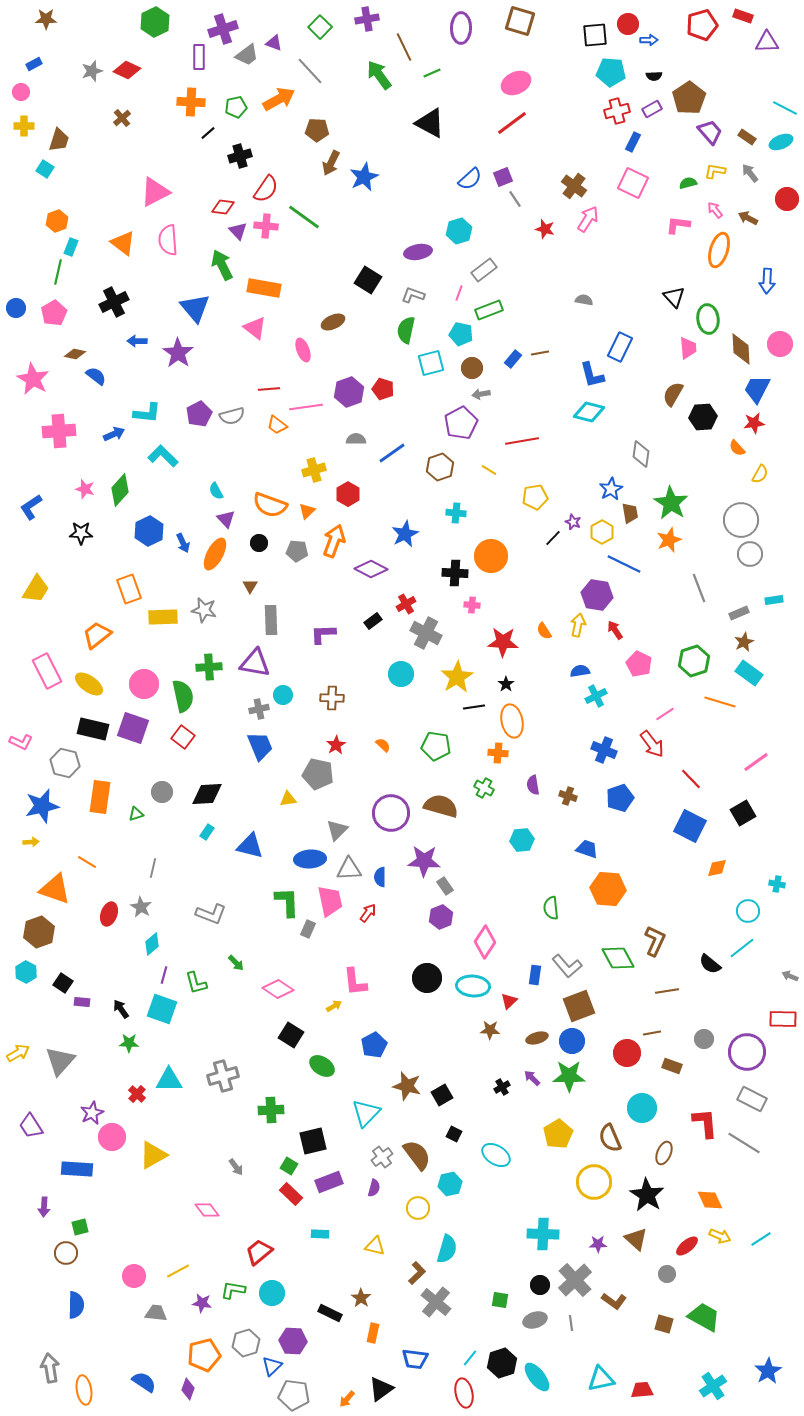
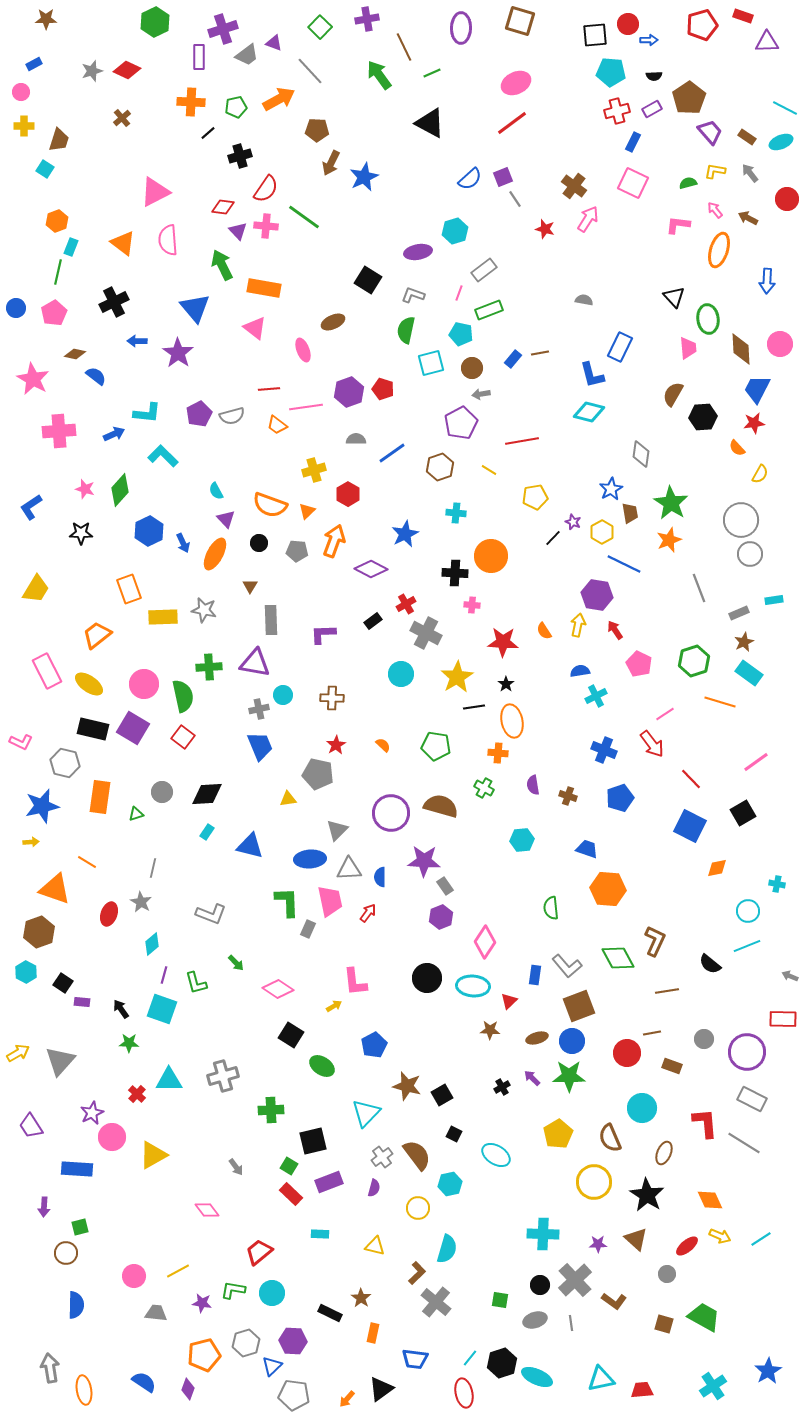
cyan hexagon at (459, 231): moved 4 px left
purple square at (133, 728): rotated 12 degrees clockwise
gray star at (141, 907): moved 5 px up
cyan line at (742, 948): moved 5 px right, 2 px up; rotated 16 degrees clockwise
cyan ellipse at (537, 1377): rotated 28 degrees counterclockwise
